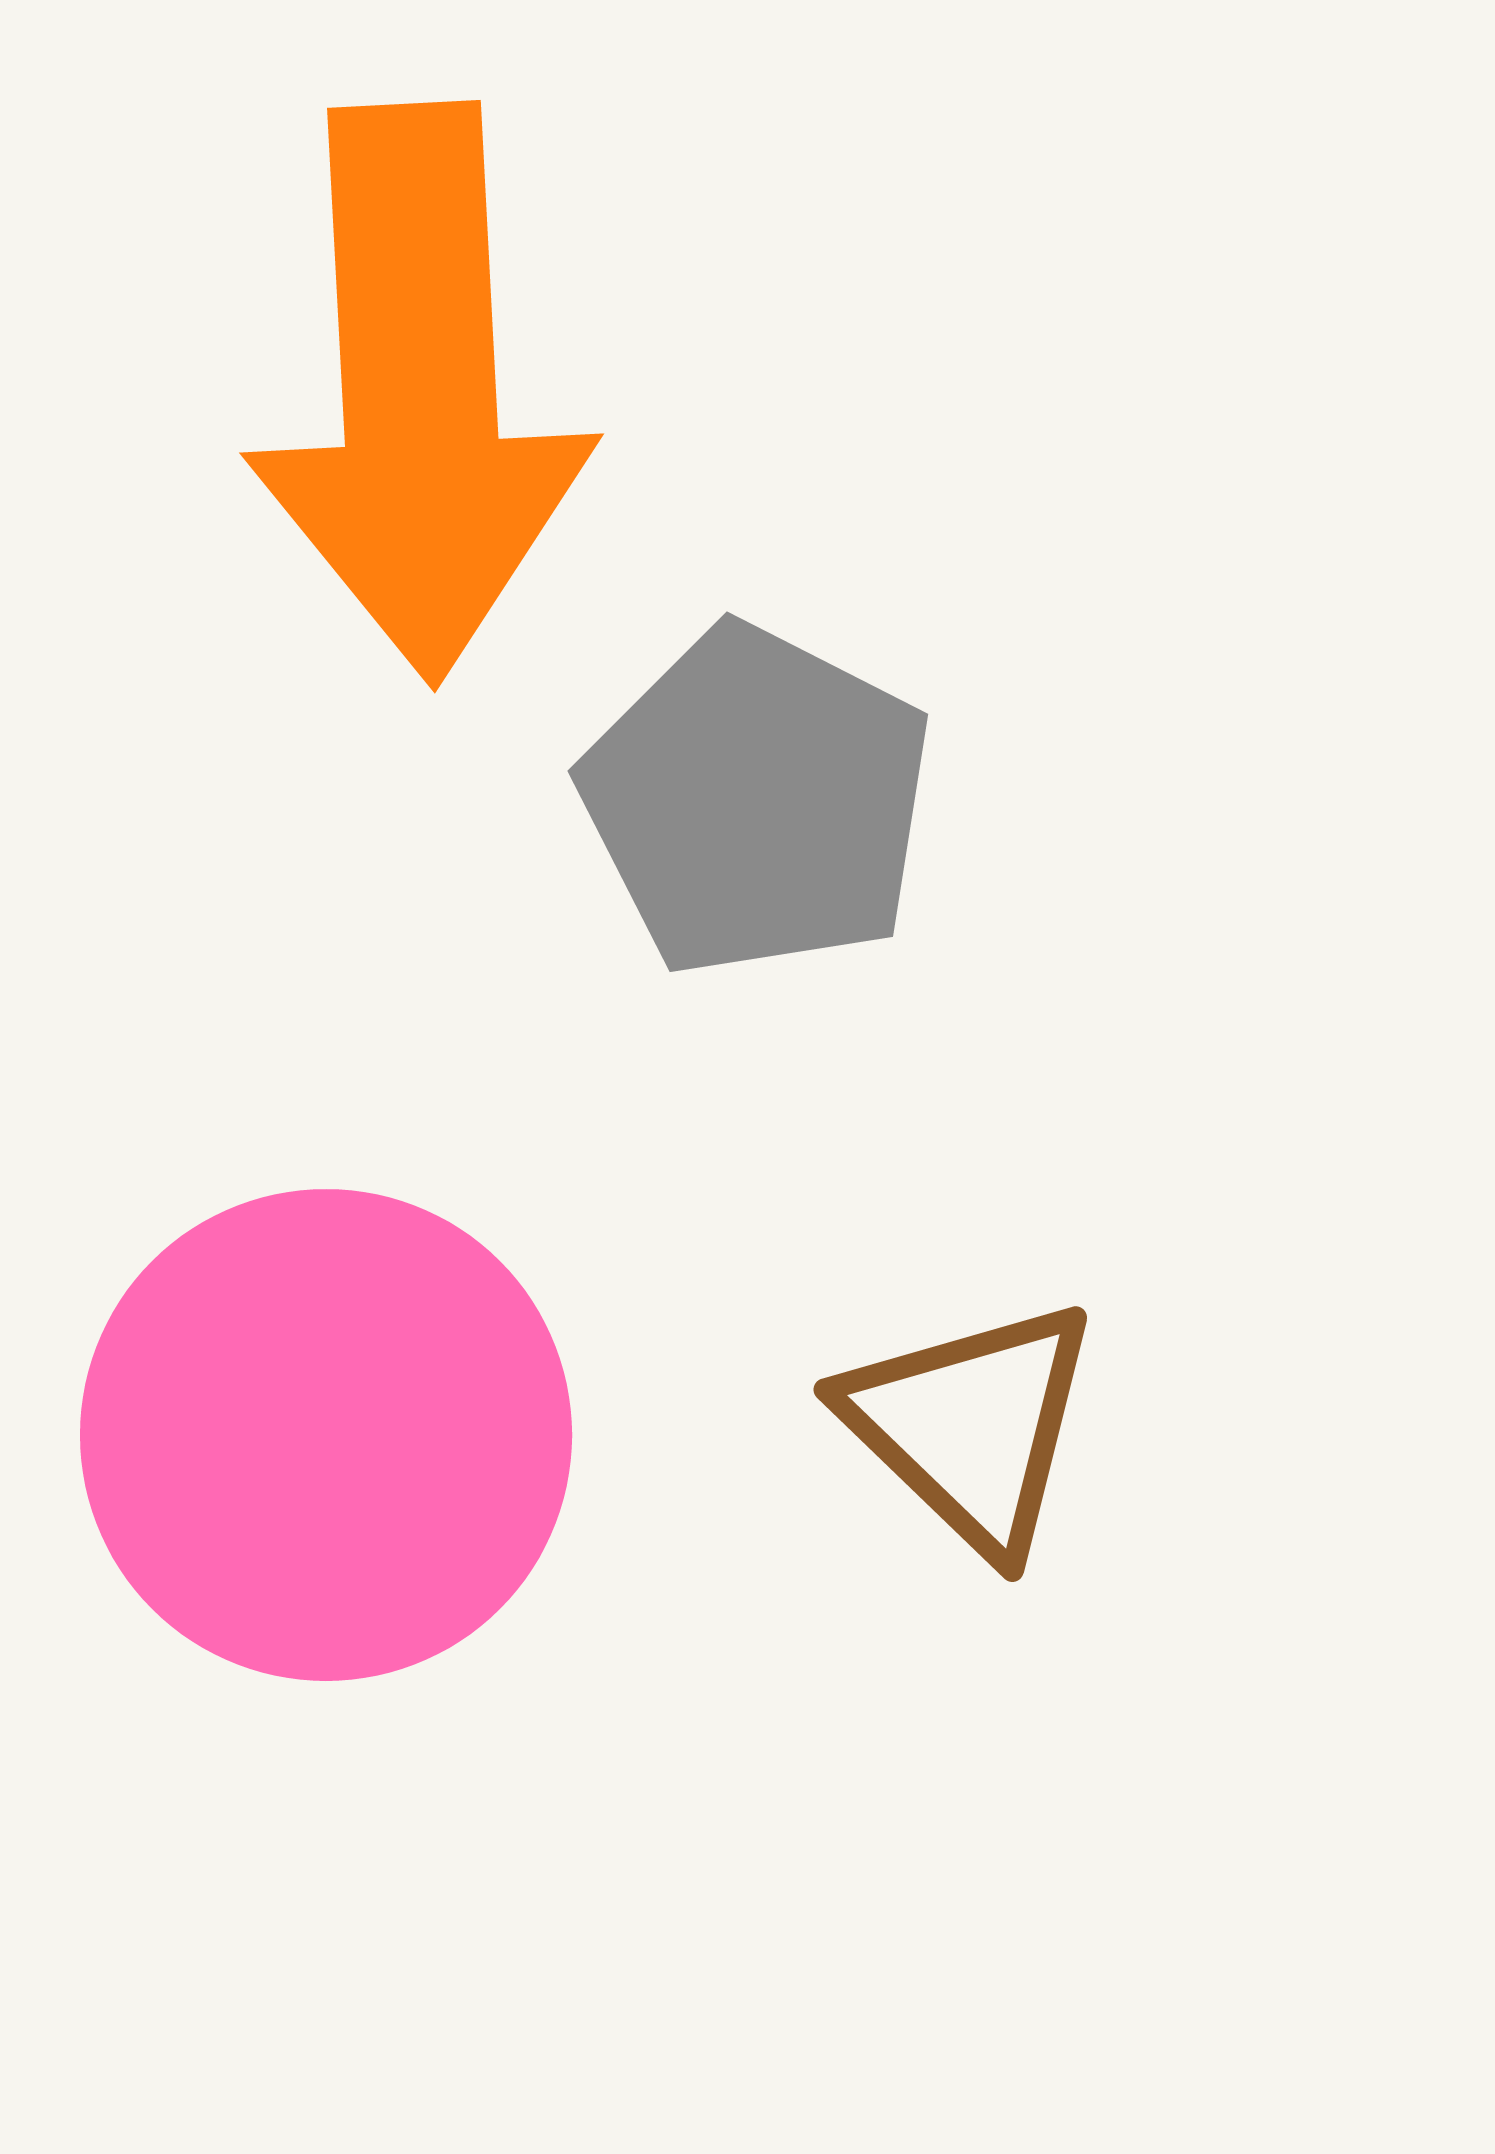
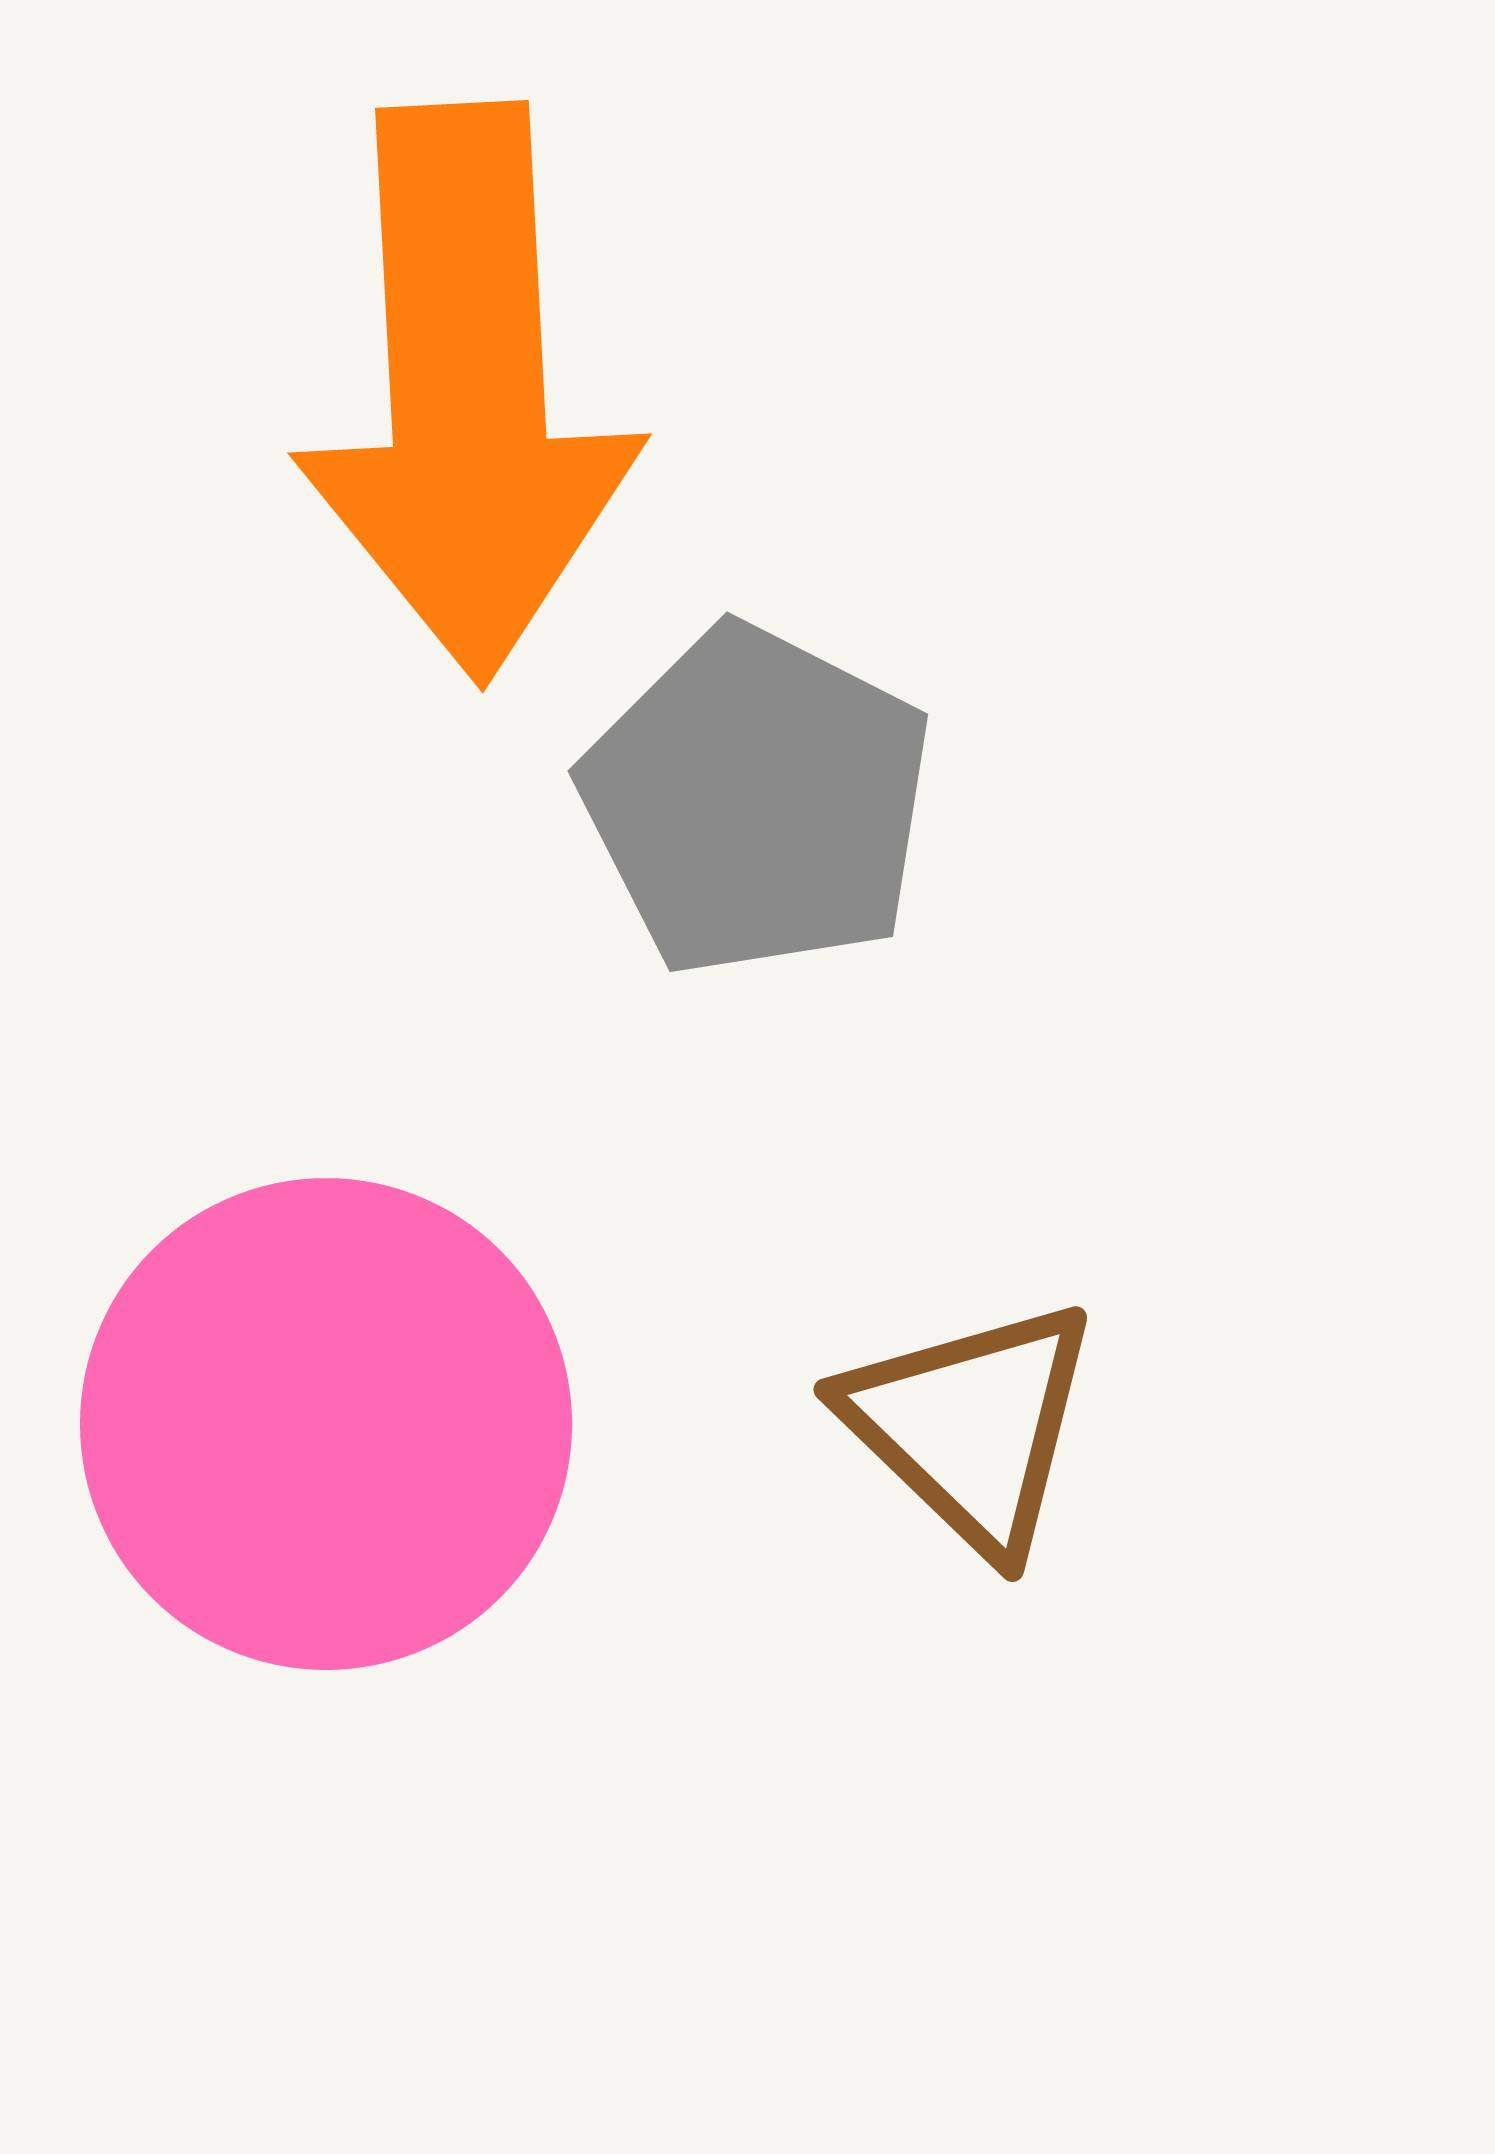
orange arrow: moved 48 px right
pink circle: moved 11 px up
